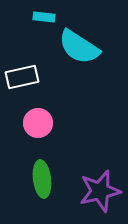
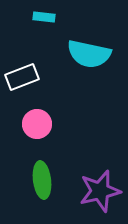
cyan semicircle: moved 10 px right, 7 px down; rotated 21 degrees counterclockwise
white rectangle: rotated 8 degrees counterclockwise
pink circle: moved 1 px left, 1 px down
green ellipse: moved 1 px down
